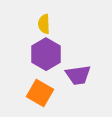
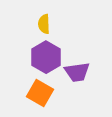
purple hexagon: moved 3 px down
purple trapezoid: moved 1 px left, 3 px up
